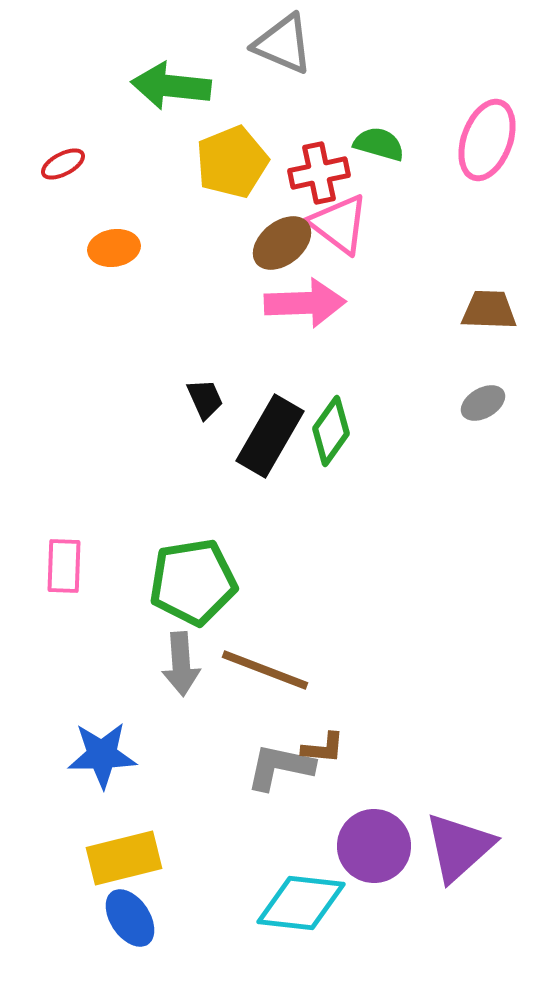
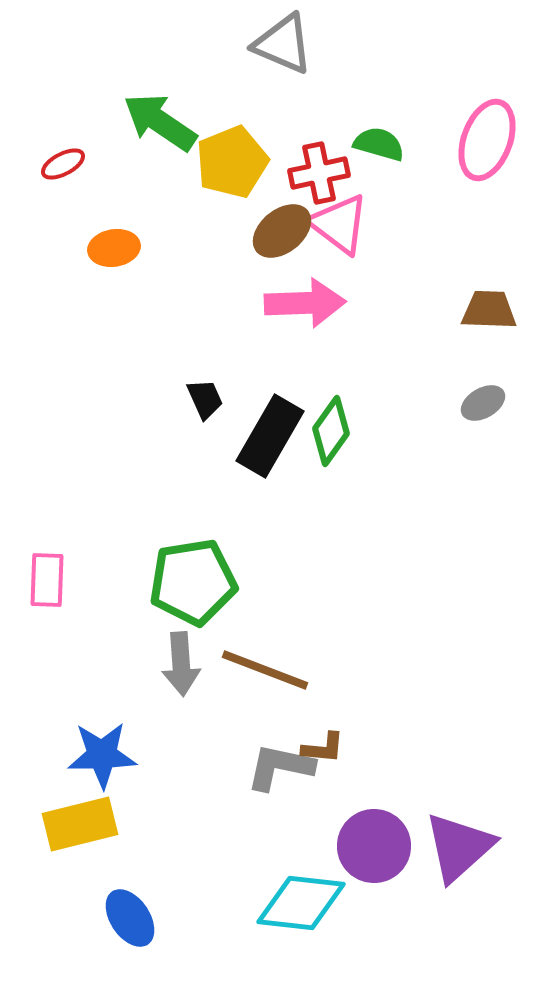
green arrow: moved 11 px left, 36 px down; rotated 28 degrees clockwise
brown ellipse: moved 12 px up
pink rectangle: moved 17 px left, 14 px down
yellow rectangle: moved 44 px left, 34 px up
